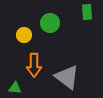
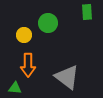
green circle: moved 2 px left
orange arrow: moved 6 px left
